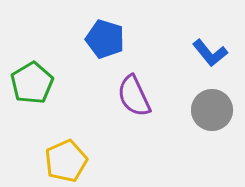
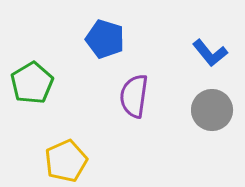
purple semicircle: rotated 33 degrees clockwise
